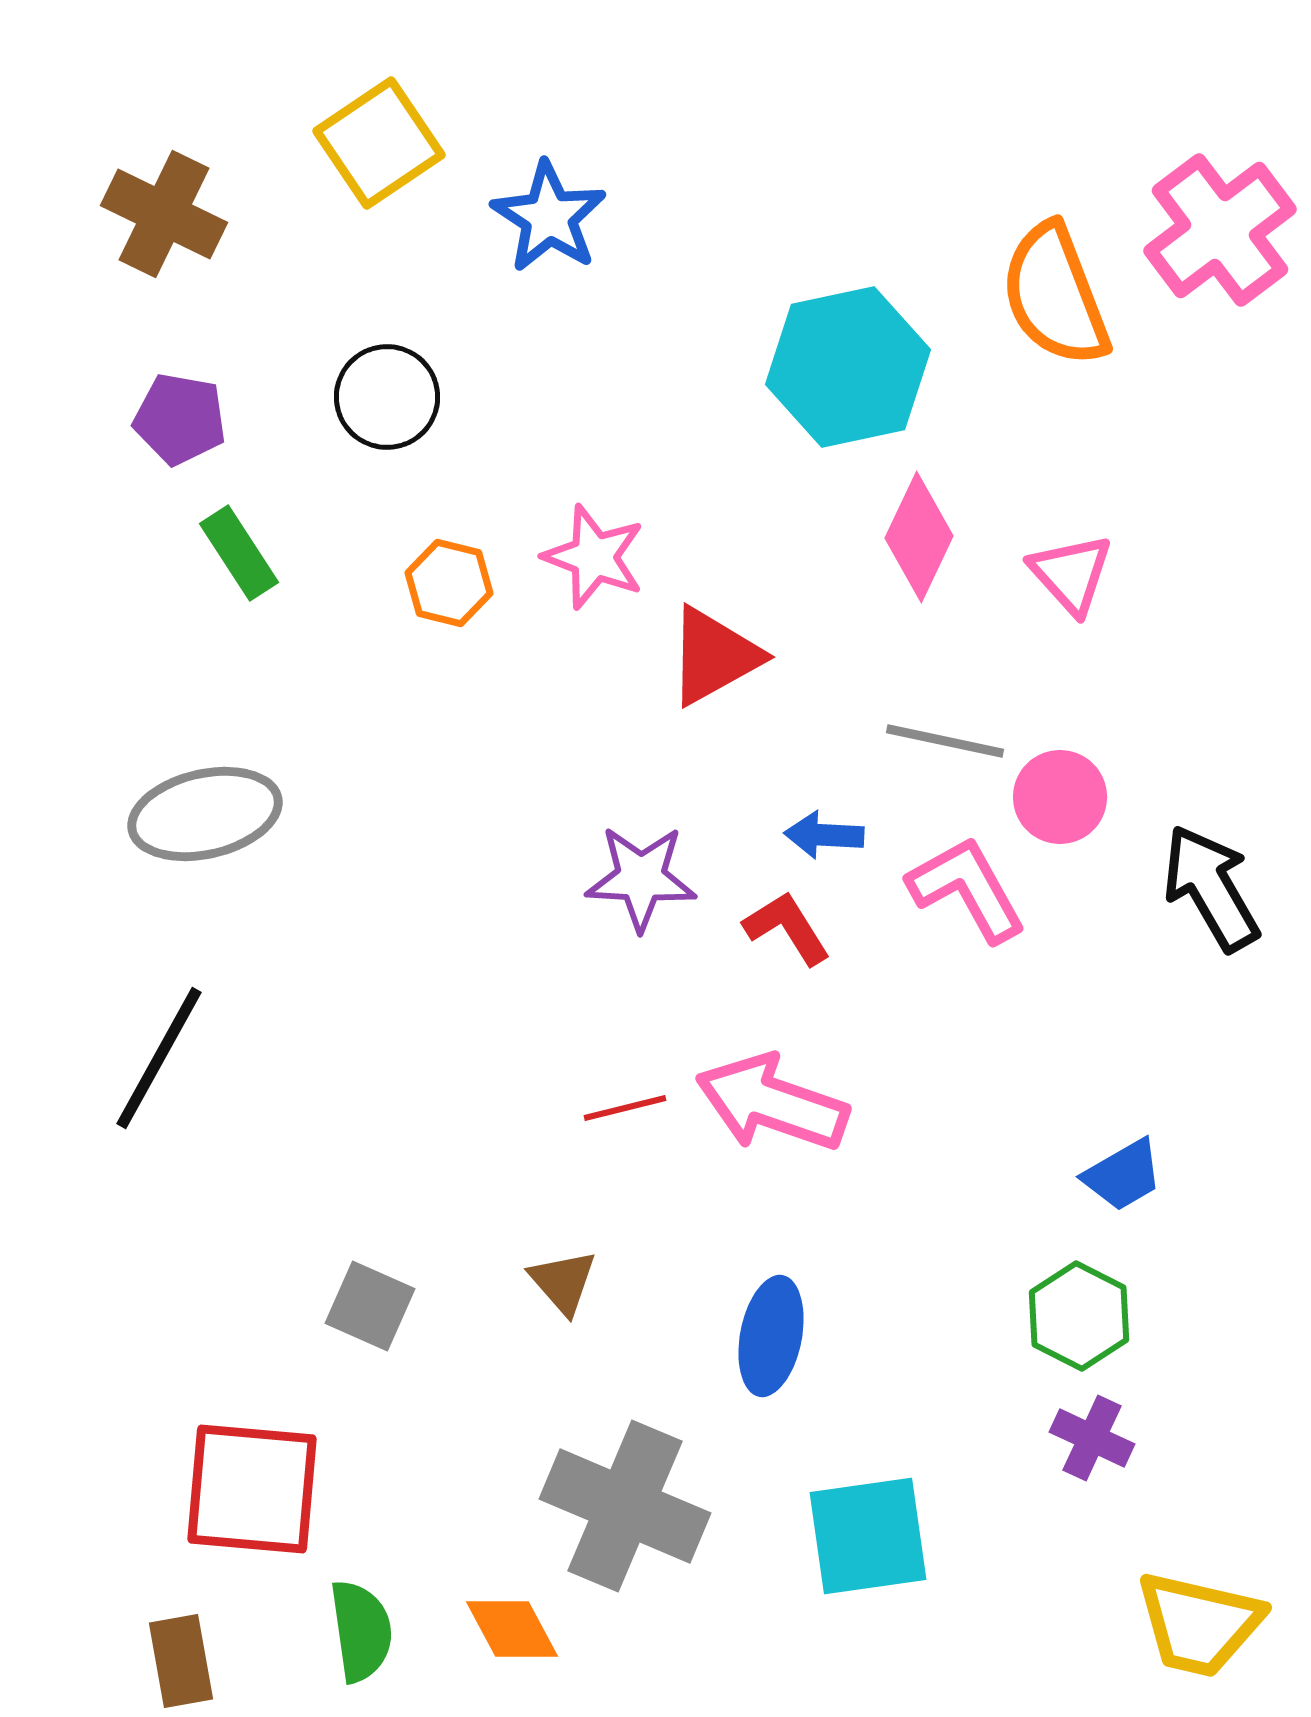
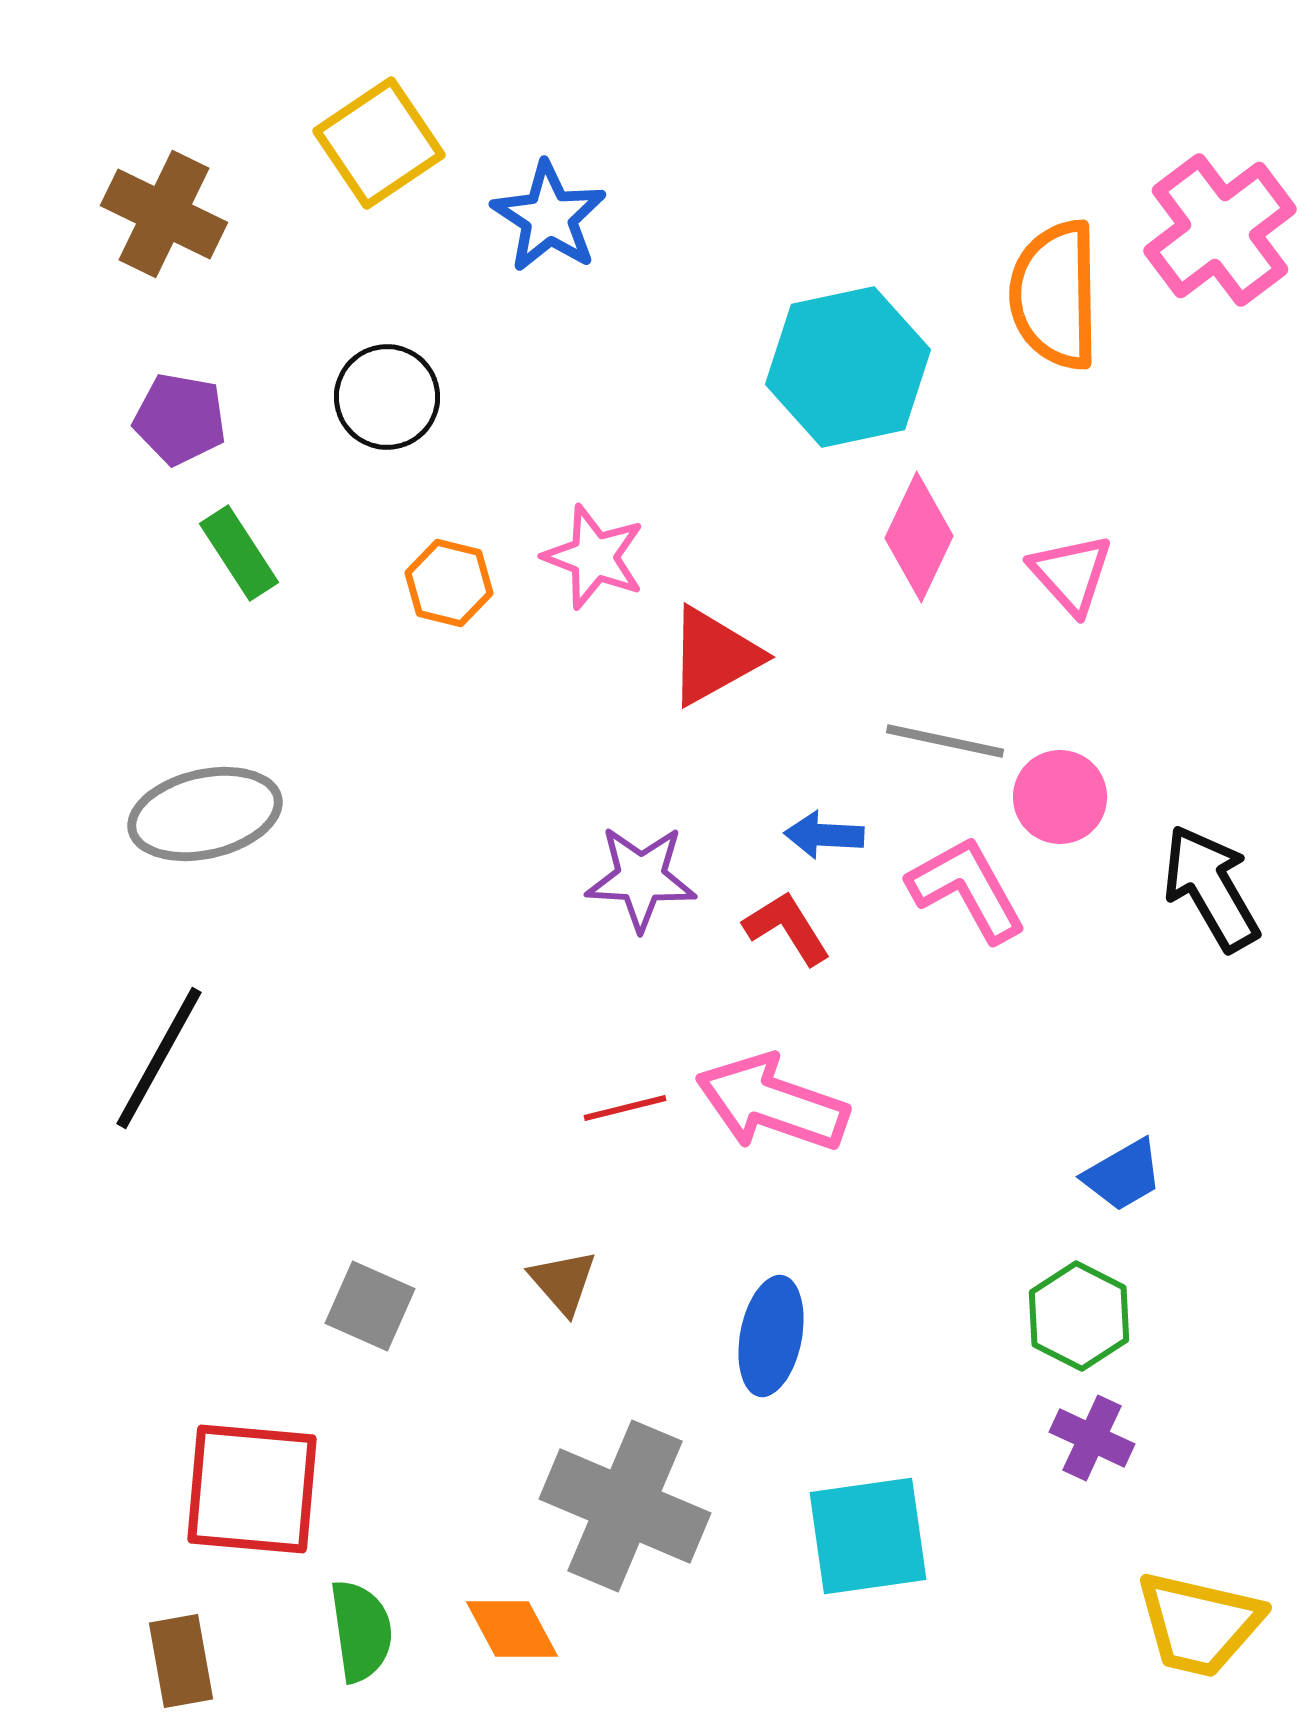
orange semicircle: rotated 20 degrees clockwise
